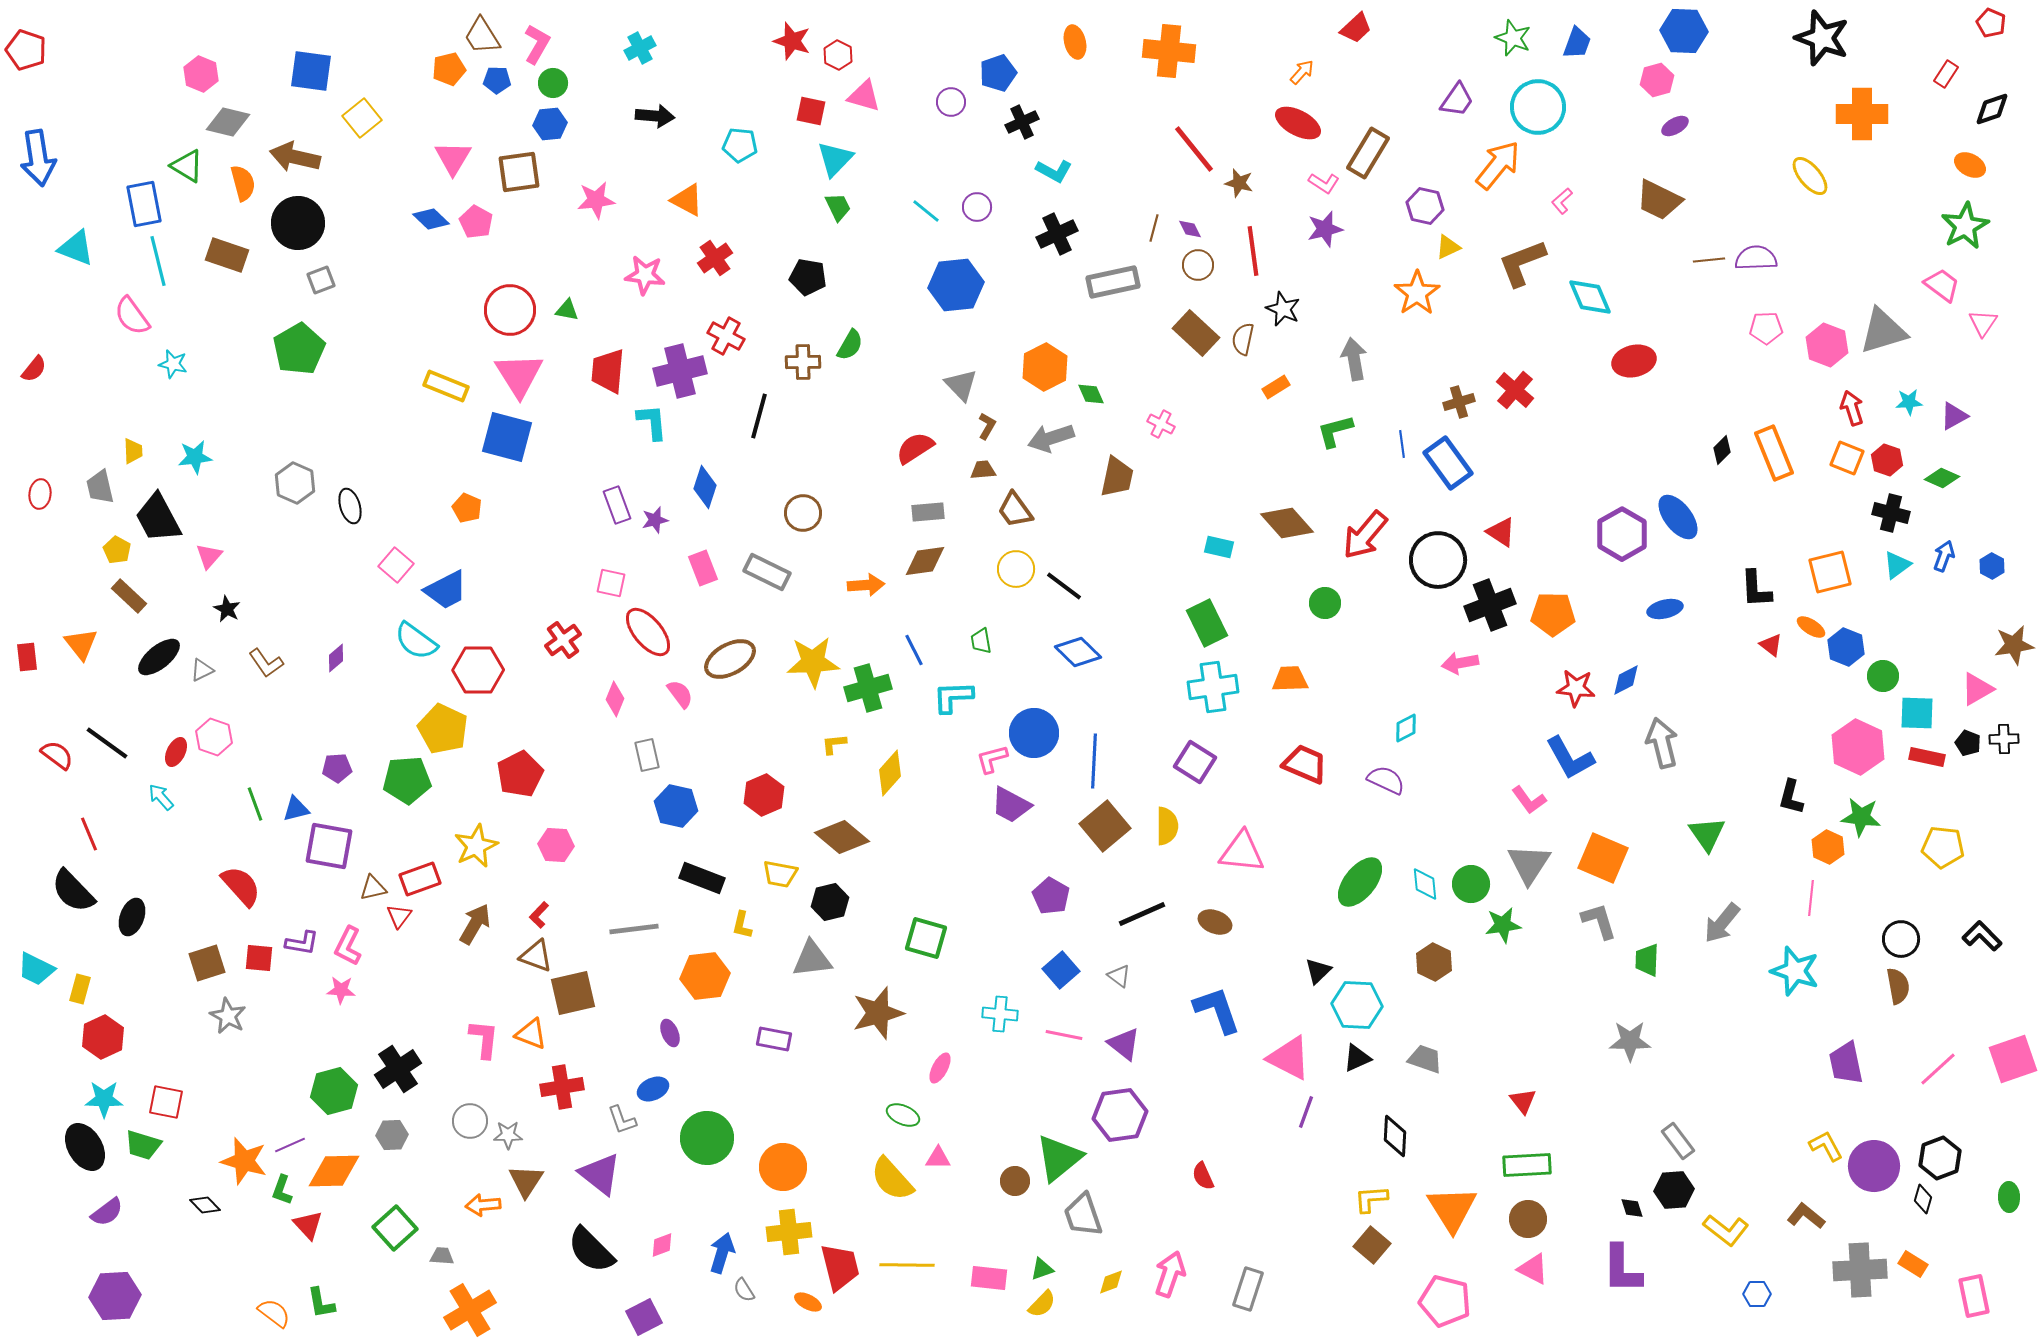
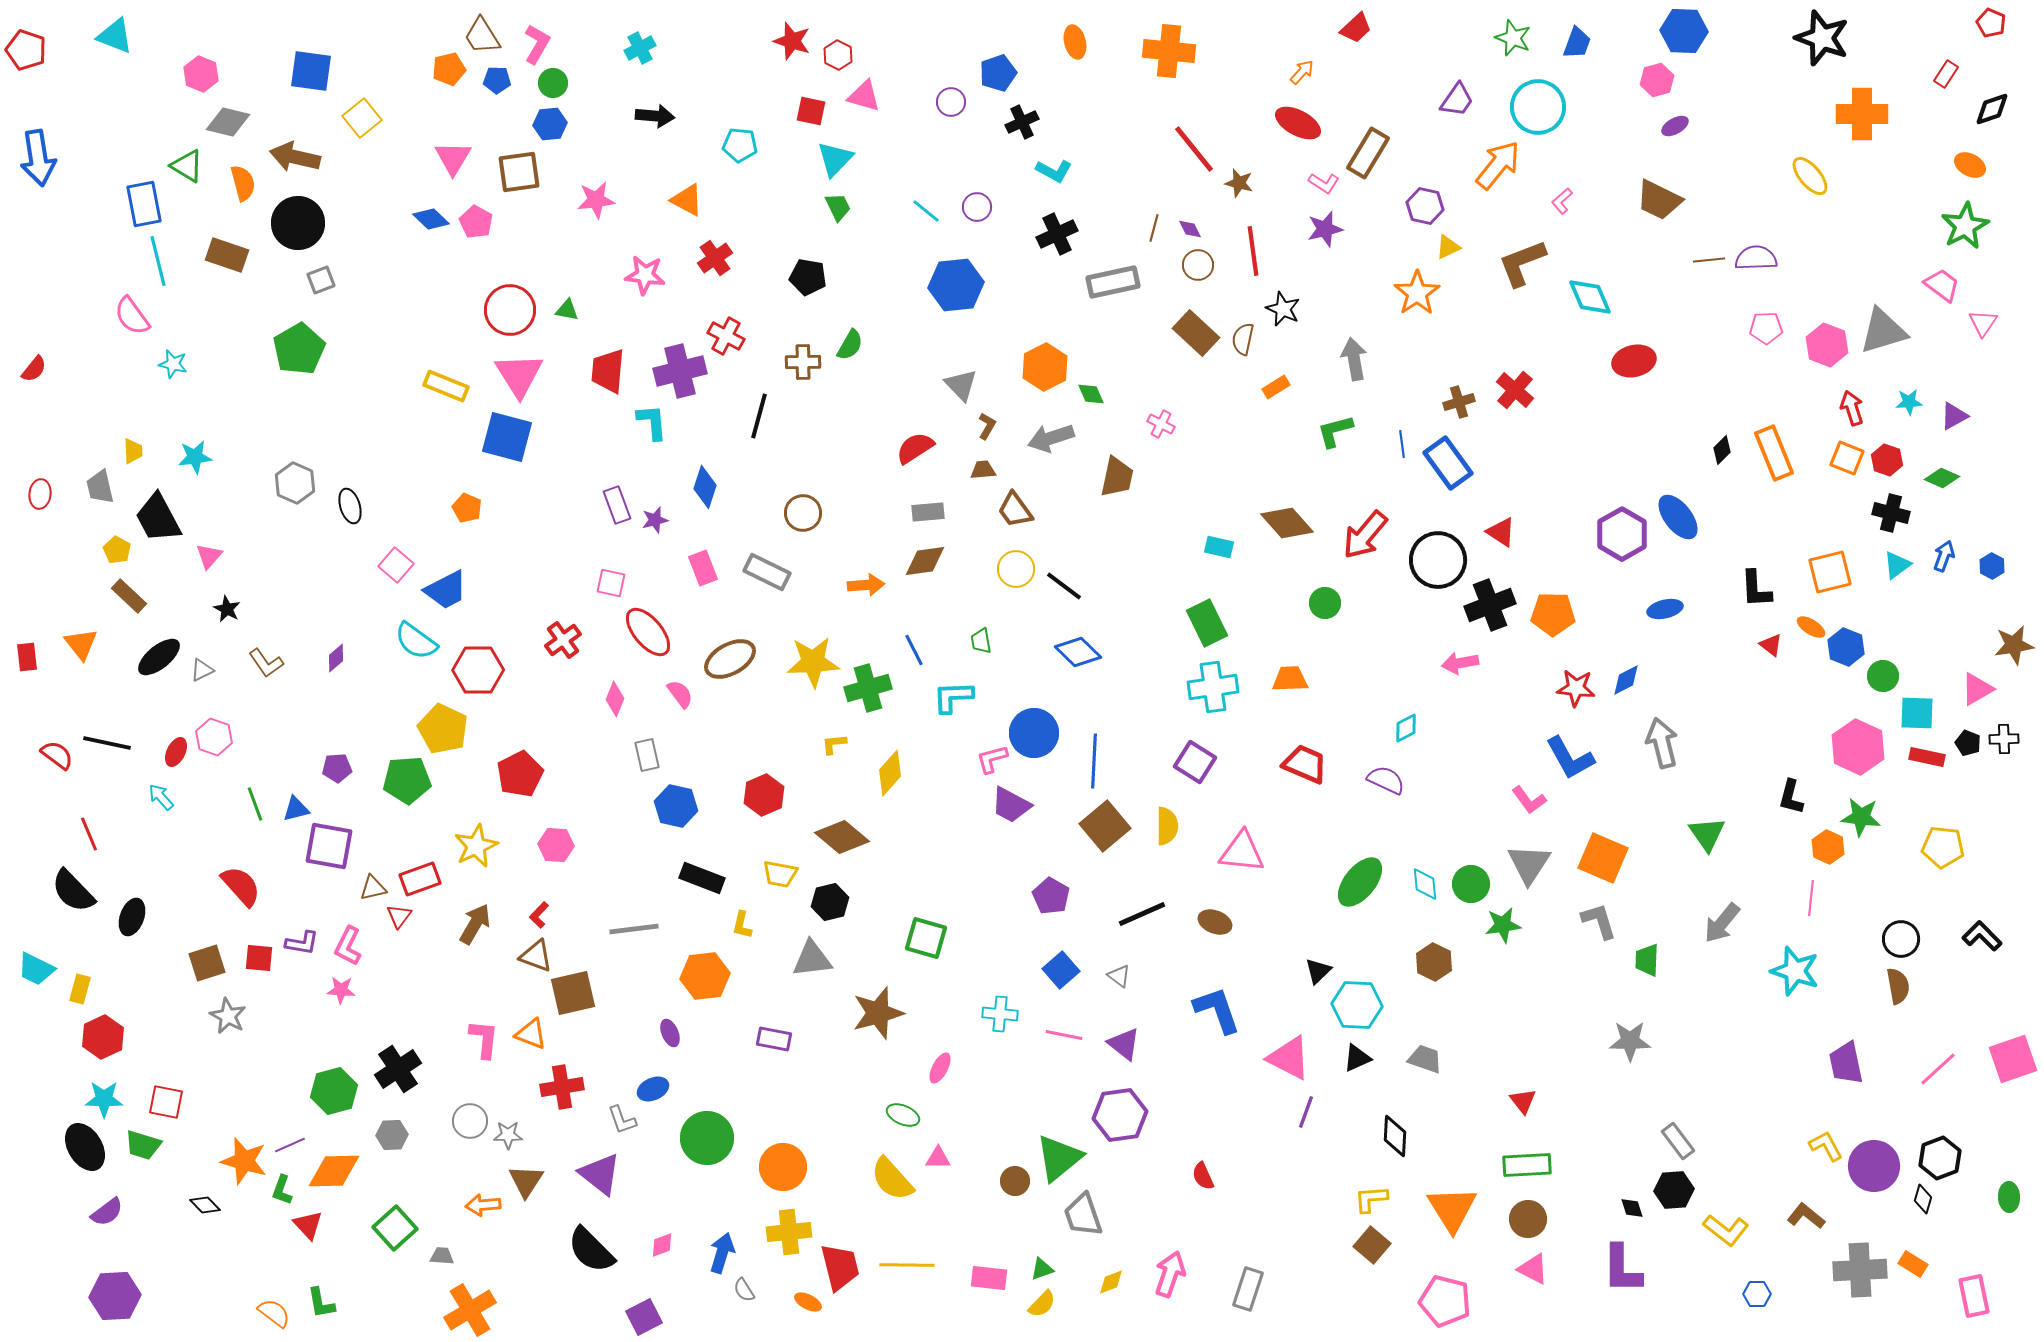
cyan triangle at (76, 248): moved 39 px right, 212 px up
black line at (107, 743): rotated 24 degrees counterclockwise
